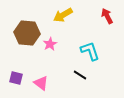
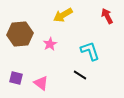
brown hexagon: moved 7 px left, 1 px down; rotated 10 degrees counterclockwise
